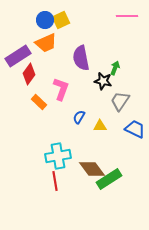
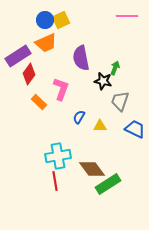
gray trapezoid: rotated 15 degrees counterclockwise
green rectangle: moved 1 px left, 5 px down
